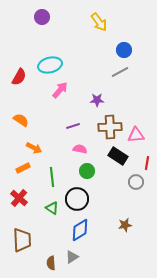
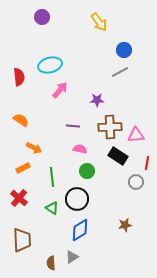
red semicircle: rotated 36 degrees counterclockwise
purple line: rotated 24 degrees clockwise
